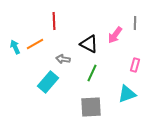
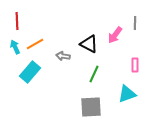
red line: moved 37 px left
gray arrow: moved 3 px up
pink rectangle: rotated 16 degrees counterclockwise
green line: moved 2 px right, 1 px down
cyan rectangle: moved 18 px left, 10 px up
